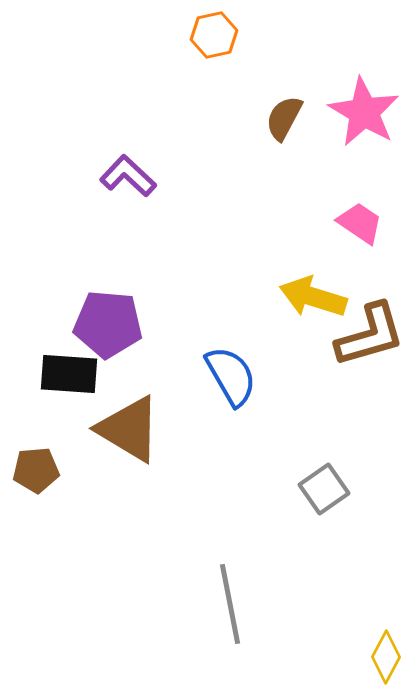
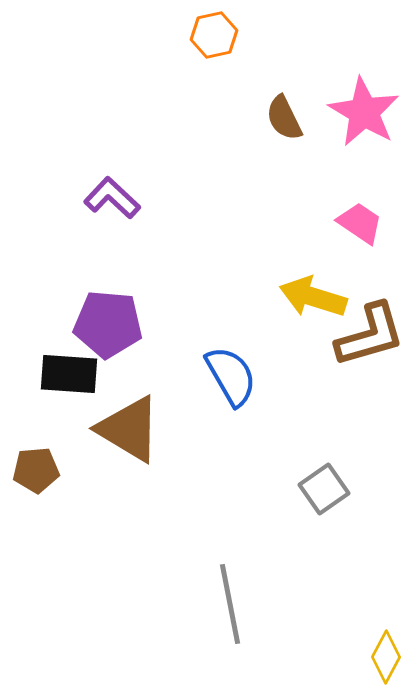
brown semicircle: rotated 54 degrees counterclockwise
purple L-shape: moved 16 px left, 22 px down
